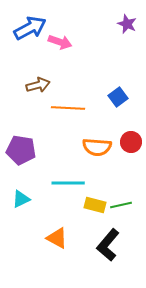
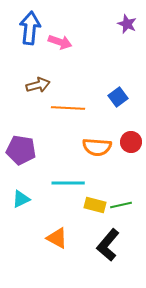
blue arrow: rotated 56 degrees counterclockwise
